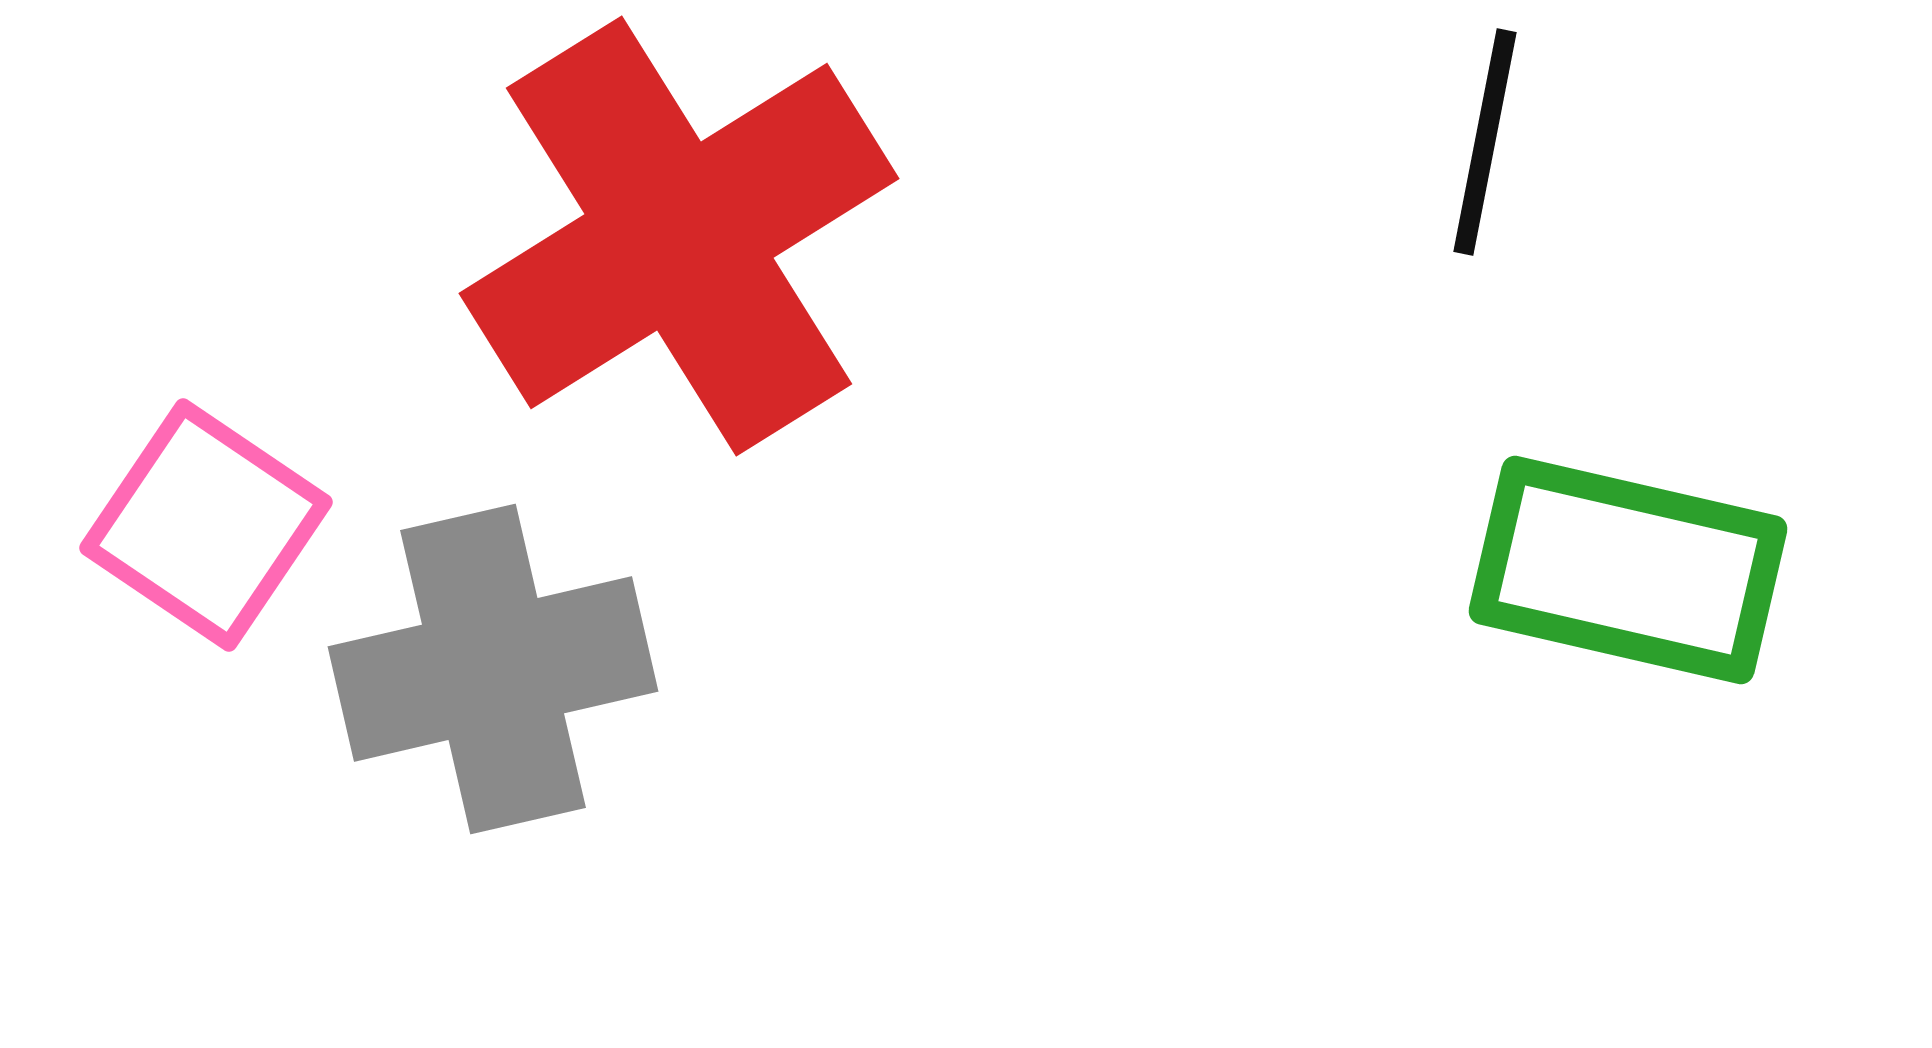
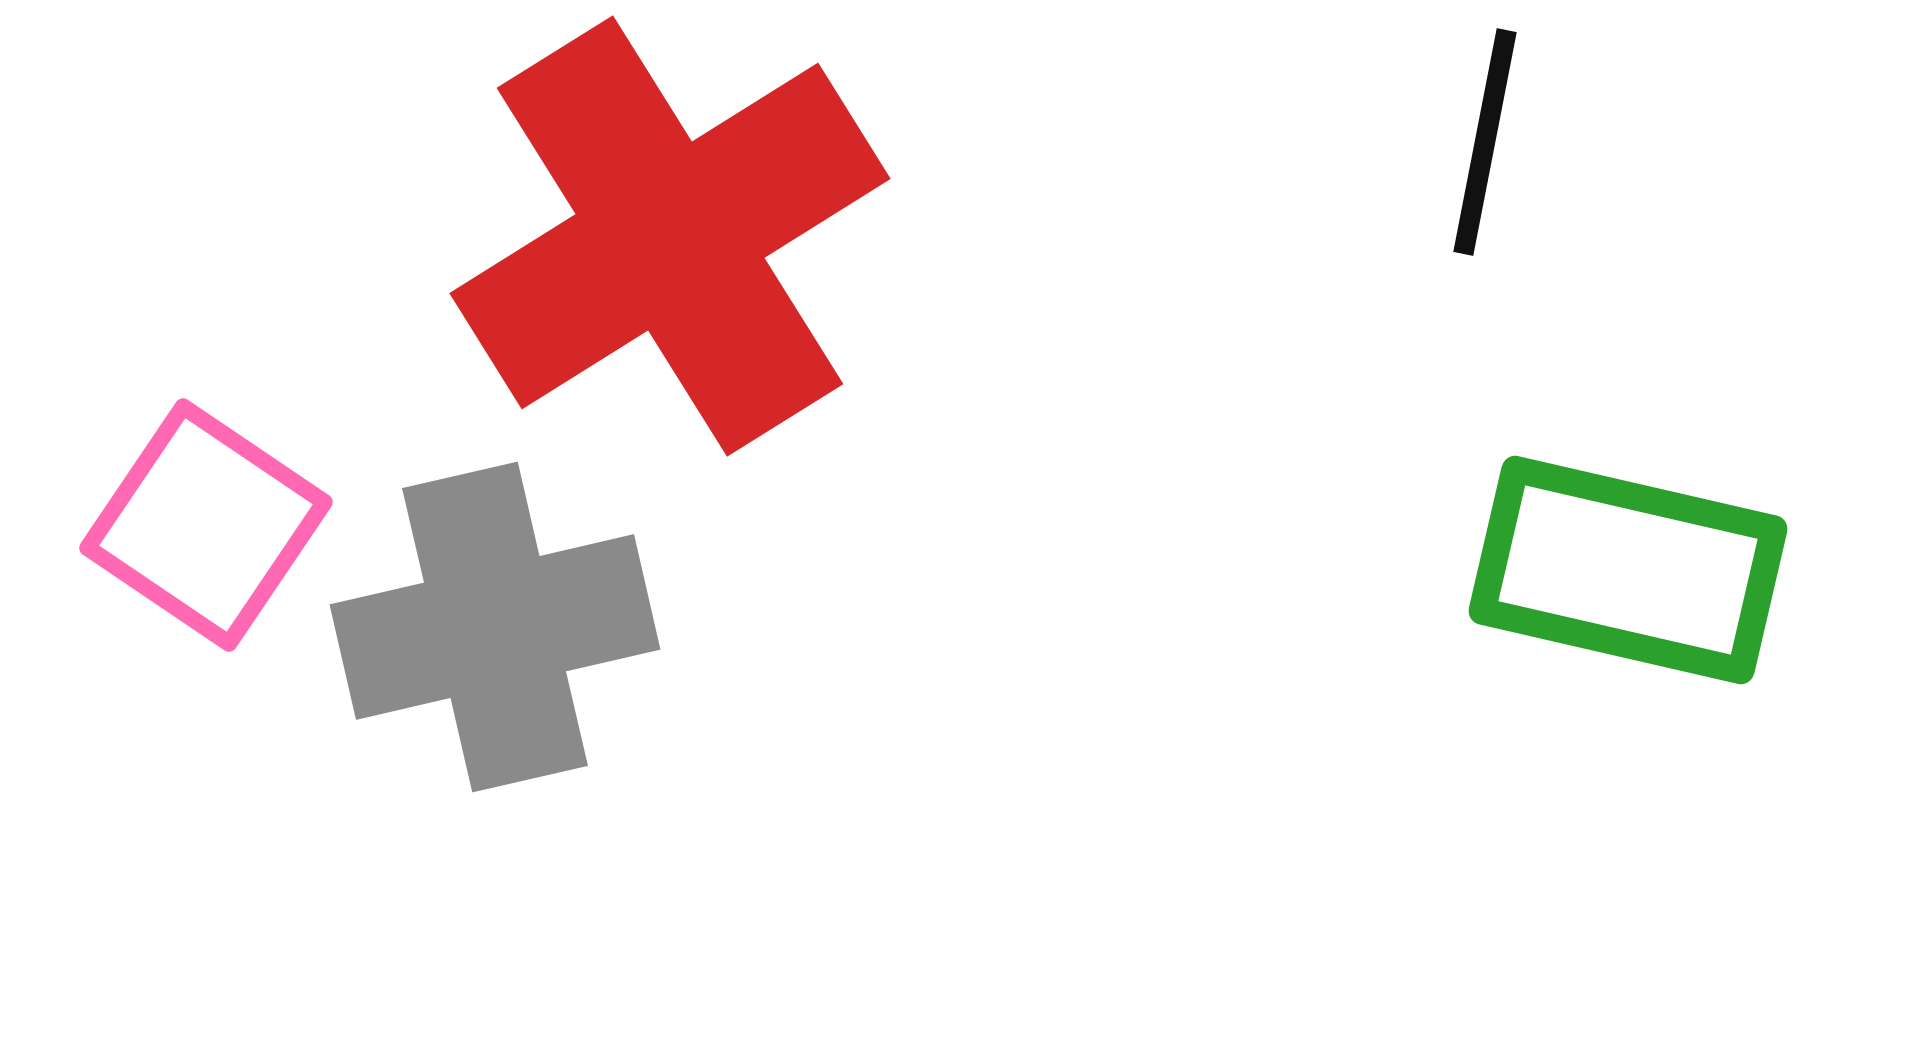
red cross: moved 9 px left
gray cross: moved 2 px right, 42 px up
